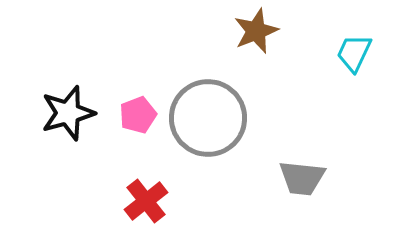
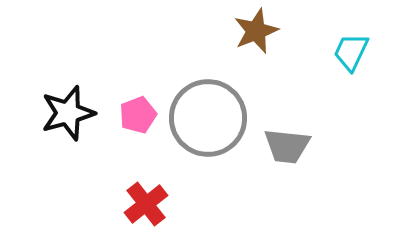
cyan trapezoid: moved 3 px left, 1 px up
gray trapezoid: moved 15 px left, 32 px up
red cross: moved 3 px down
